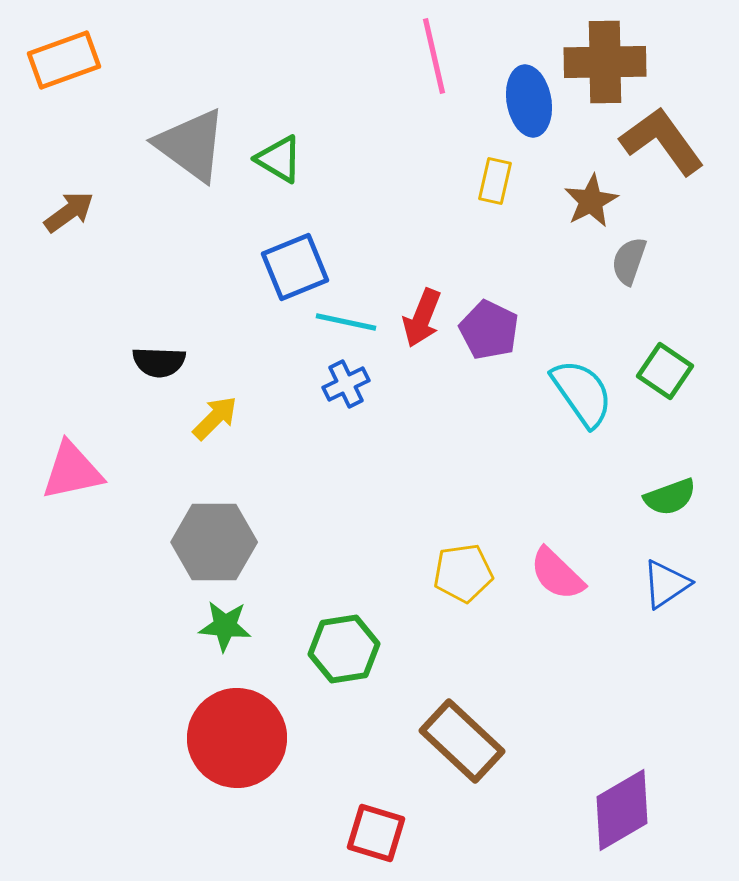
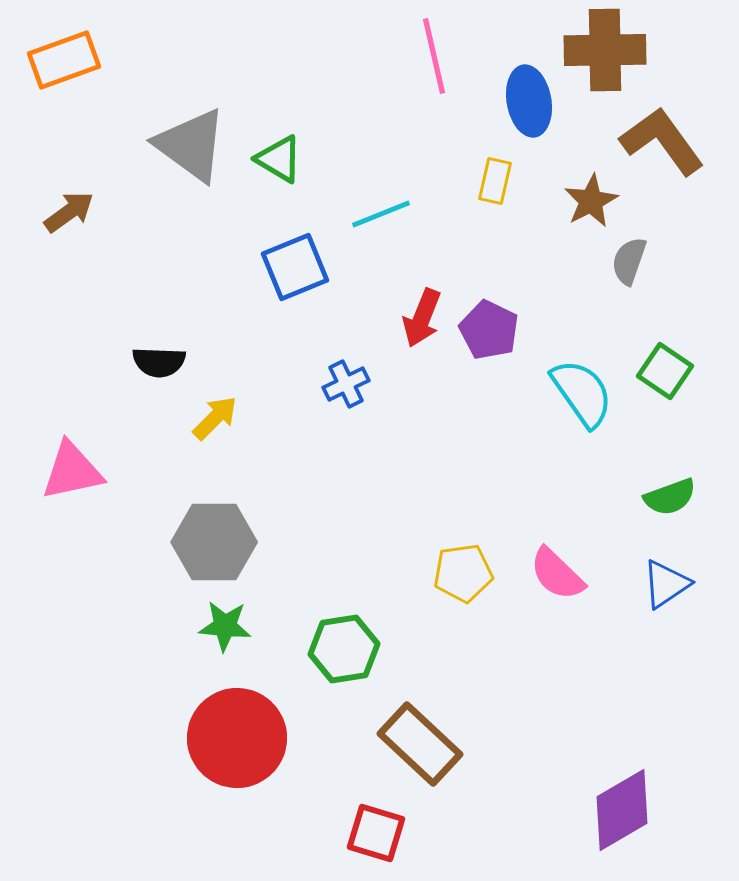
brown cross: moved 12 px up
cyan line: moved 35 px right, 108 px up; rotated 34 degrees counterclockwise
brown rectangle: moved 42 px left, 3 px down
